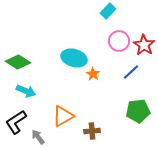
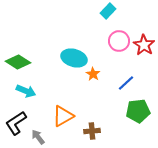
blue line: moved 5 px left, 11 px down
black L-shape: moved 1 px down
